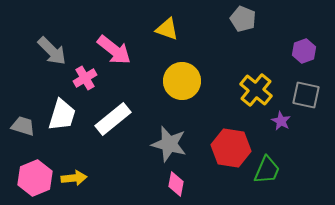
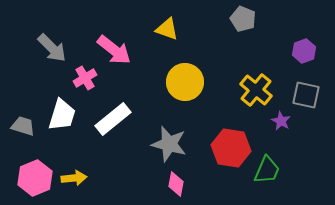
gray arrow: moved 3 px up
yellow circle: moved 3 px right, 1 px down
